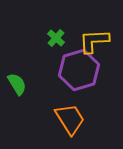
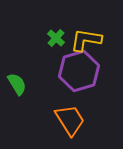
yellow L-shape: moved 8 px left, 1 px up; rotated 12 degrees clockwise
purple hexagon: moved 1 px down
orange trapezoid: moved 1 px down
